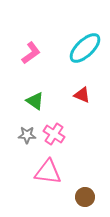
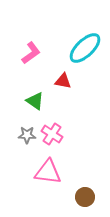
red triangle: moved 19 px left, 14 px up; rotated 12 degrees counterclockwise
pink cross: moved 2 px left
